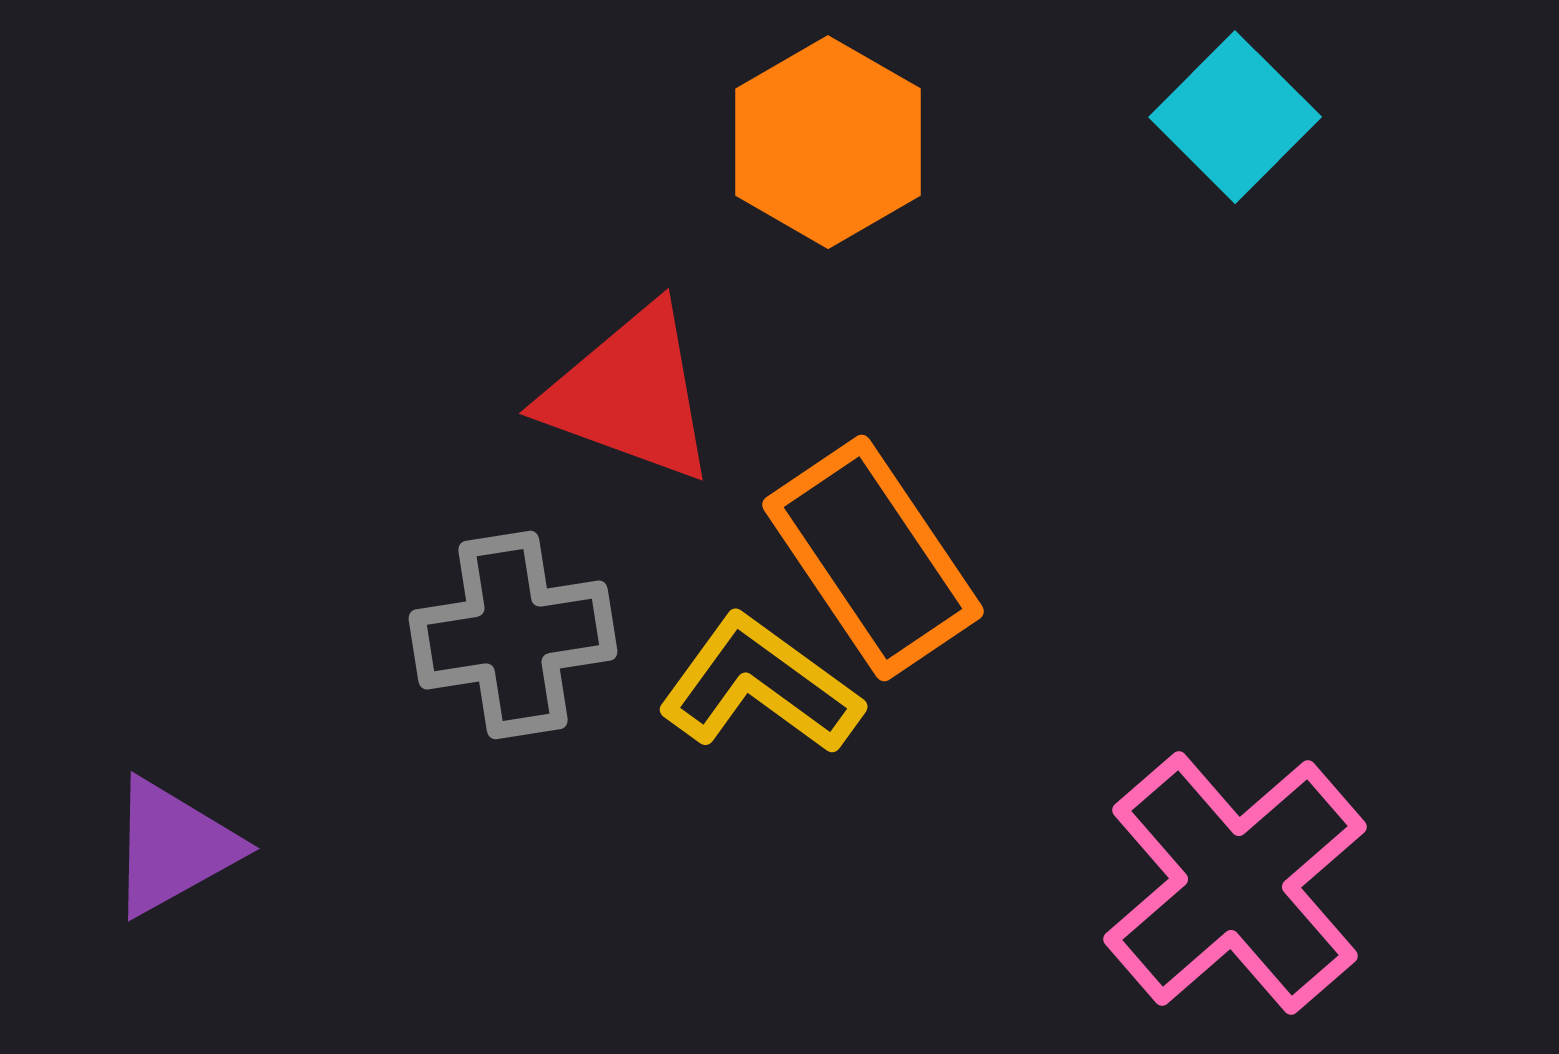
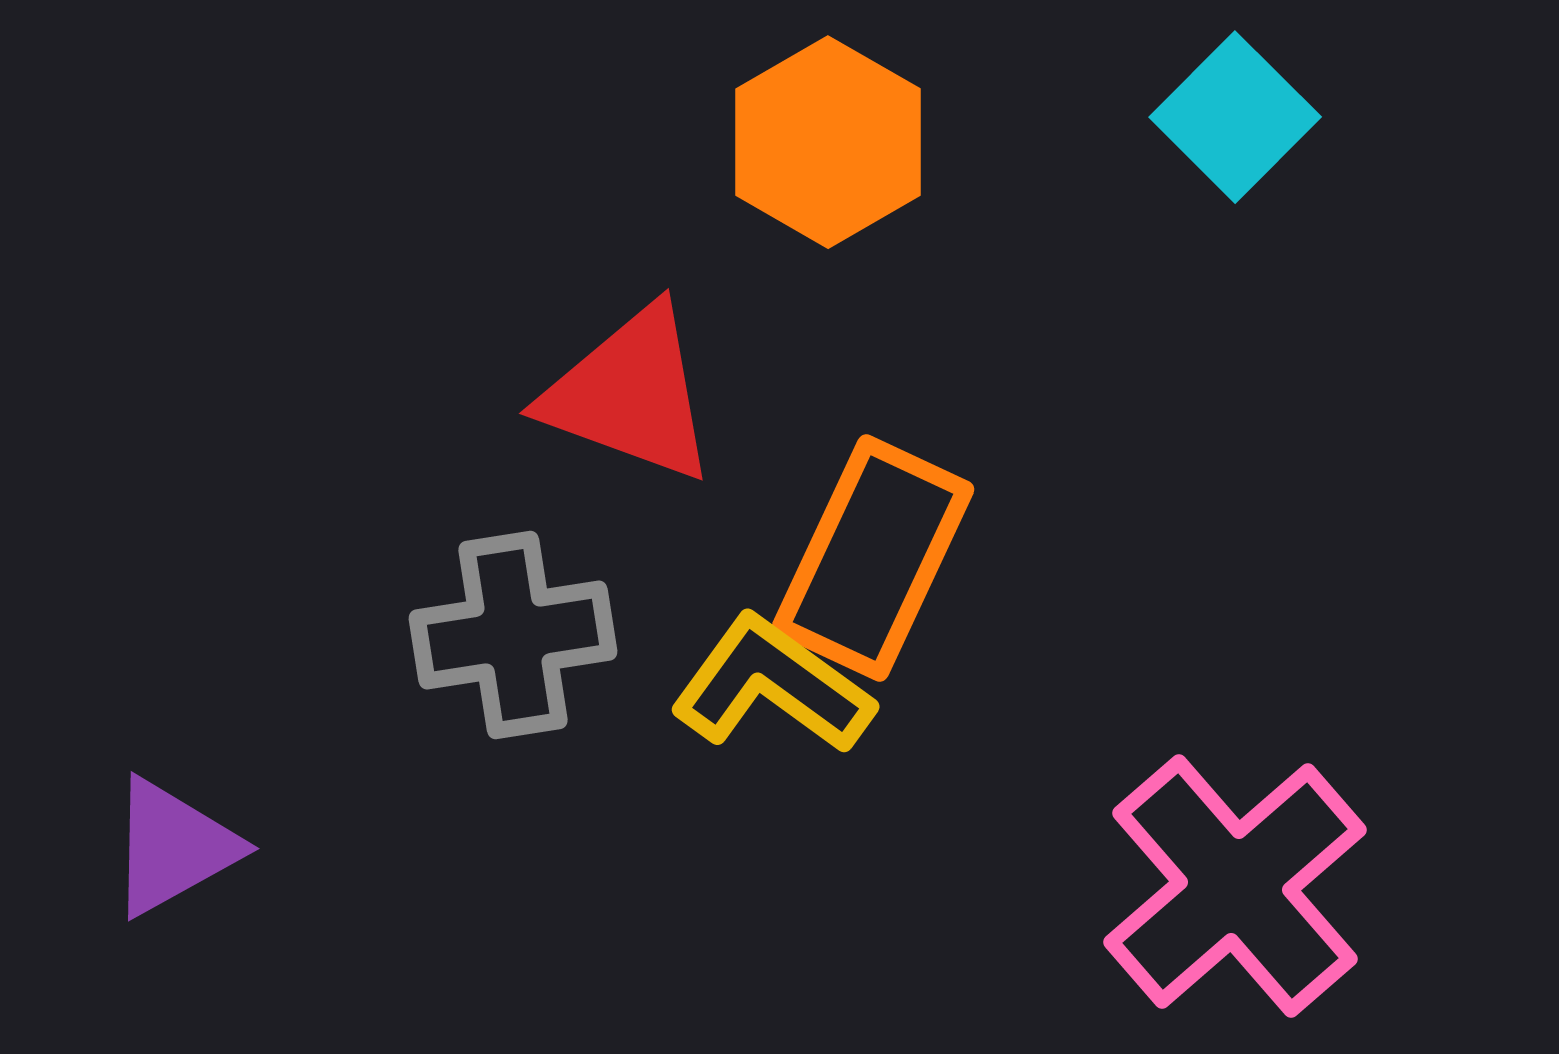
orange rectangle: rotated 59 degrees clockwise
yellow L-shape: moved 12 px right
pink cross: moved 3 px down
